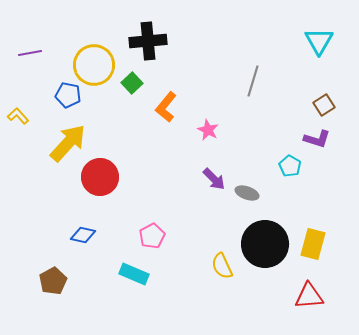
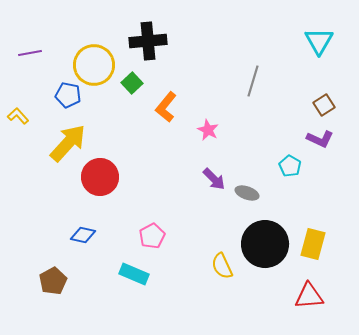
purple L-shape: moved 3 px right; rotated 8 degrees clockwise
